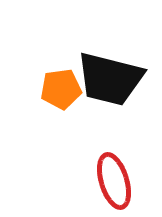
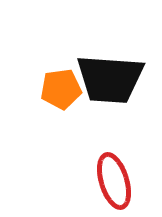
black trapezoid: rotated 10 degrees counterclockwise
